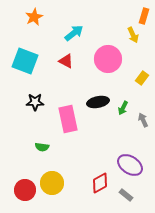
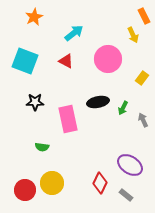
orange rectangle: rotated 42 degrees counterclockwise
red diamond: rotated 35 degrees counterclockwise
